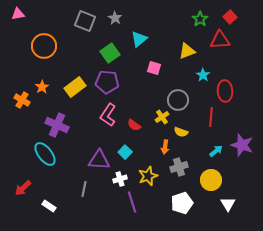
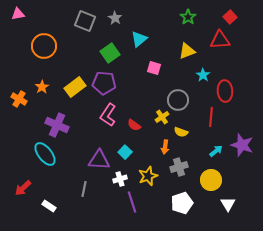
green star: moved 12 px left, 2 px up
purple pentagon: moved 3 px left, 1 px down
orange cross: moved 3 px left, 1 px up
